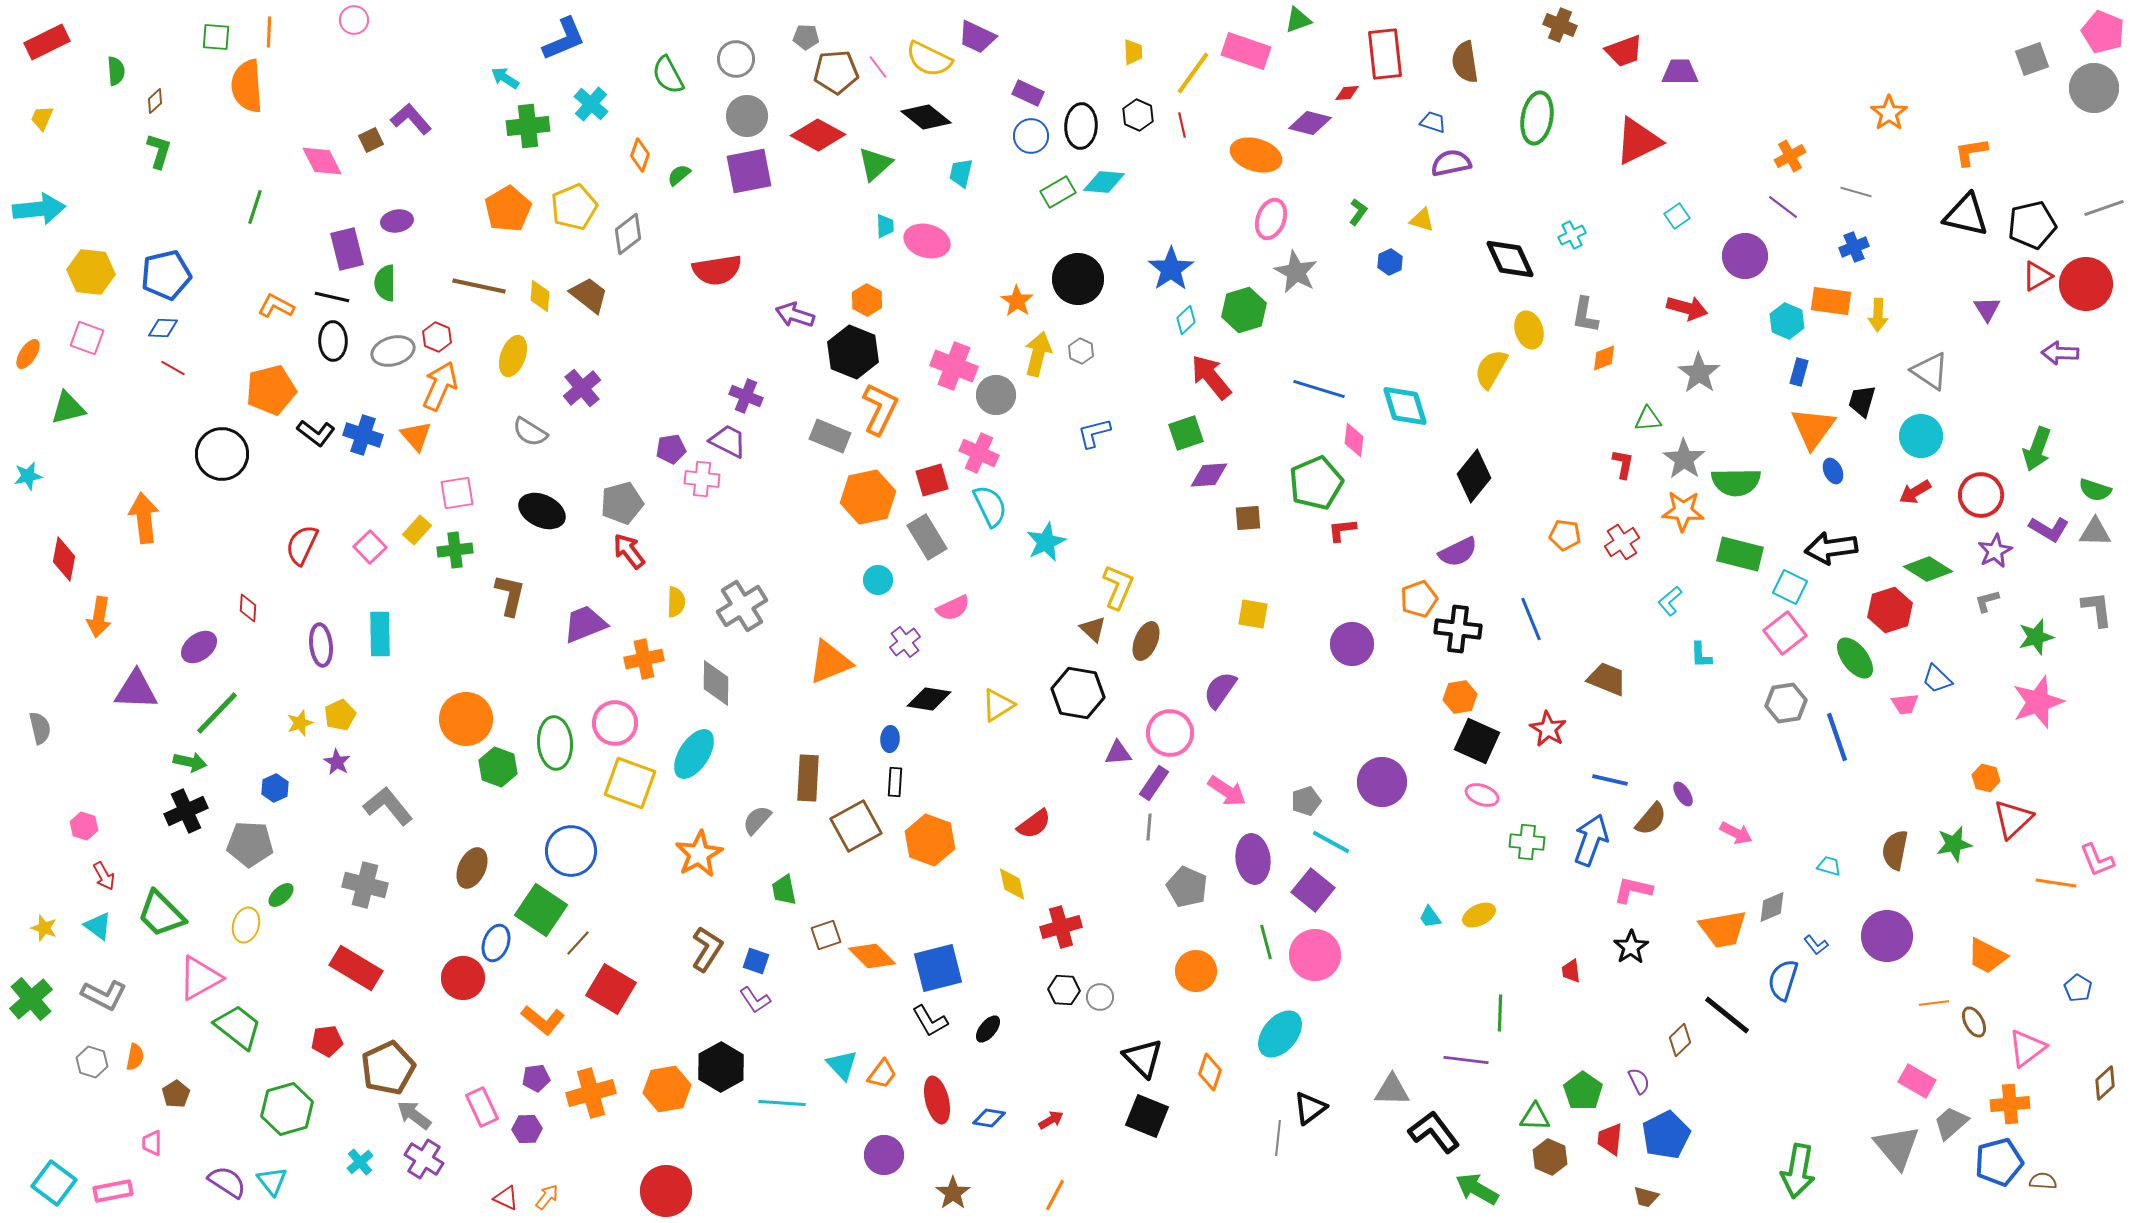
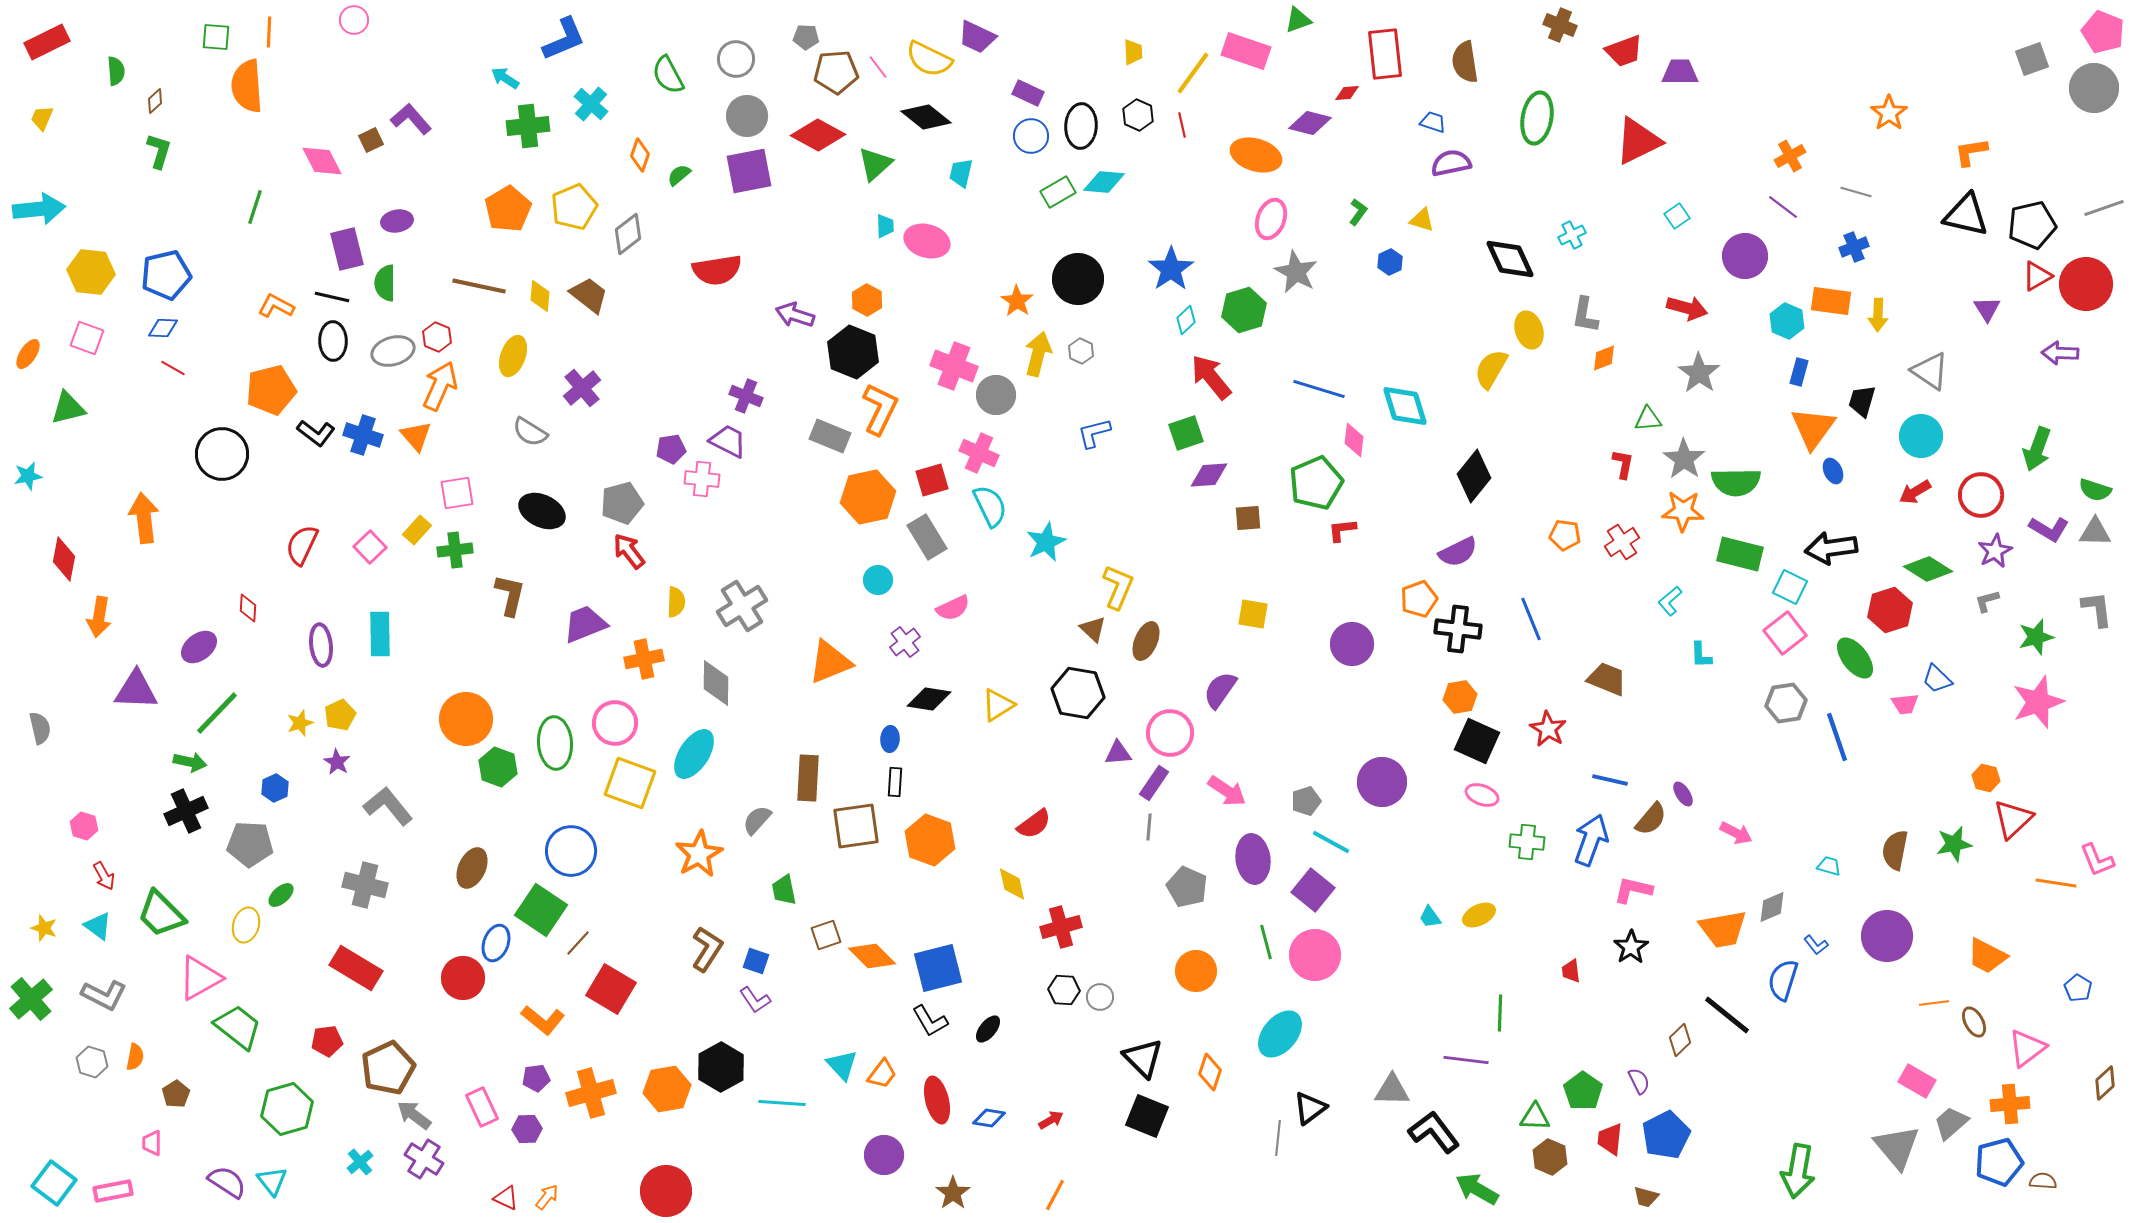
brown square at (856, 826): rotated 21 degrees clockwise
